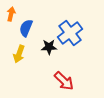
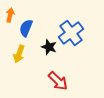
orange arrow: moved 1 px left, 1 px down
blue cross: moved 1 px right
black star: rotated 21 degrees clockwise
red arrow: moved 6 px left
